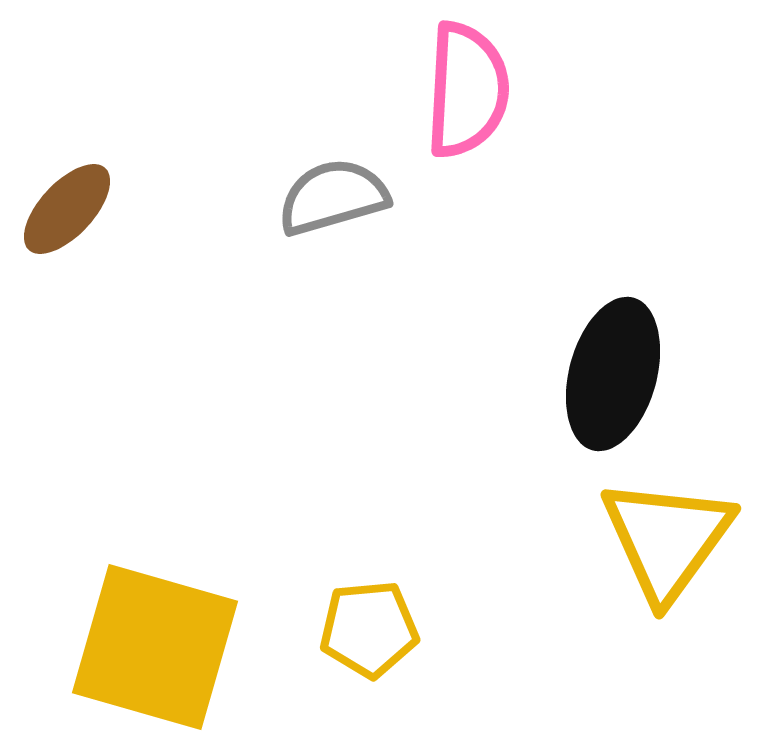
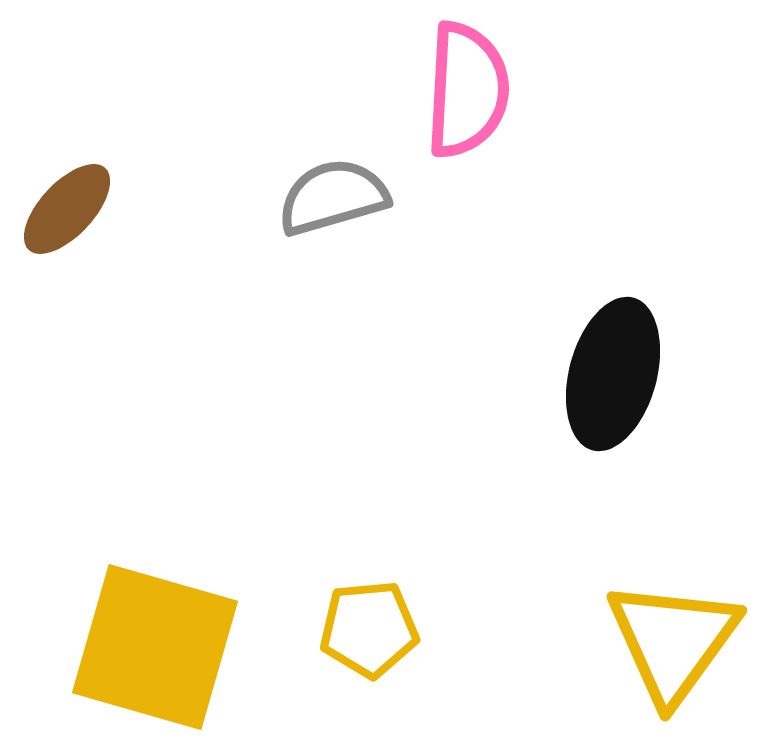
yellow triangle: moved 6 px right, 102 px down
